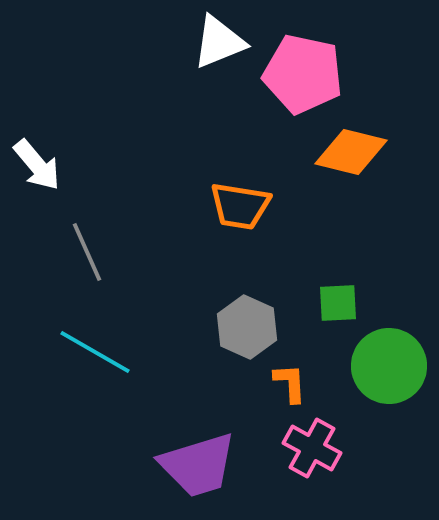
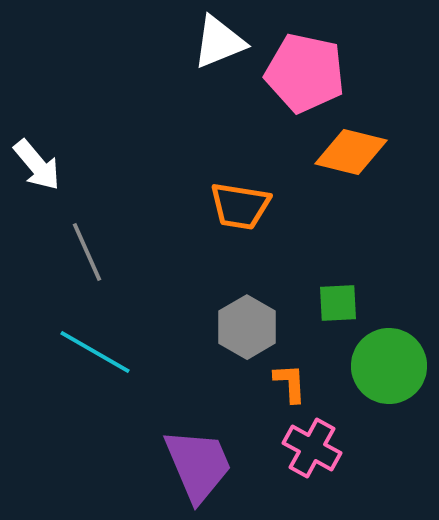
pink pentagon: moved 2 px right, 1 px up
gray hexagon: rotated 6 degrees clockwise
purple trapezoid: rotated 96 degrees counterclockwise
